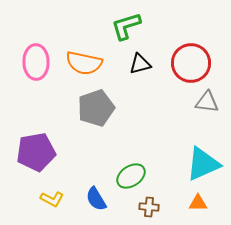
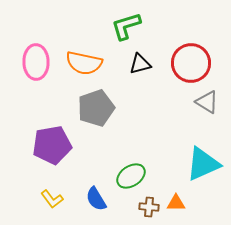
gray triangle: rotated 25 degrees clockwise
purple pentagon: moved 16 px right, 7 px up
yellow L-shape: rotated 25 degrees clockwise
orange triangle: moved 22 px left
